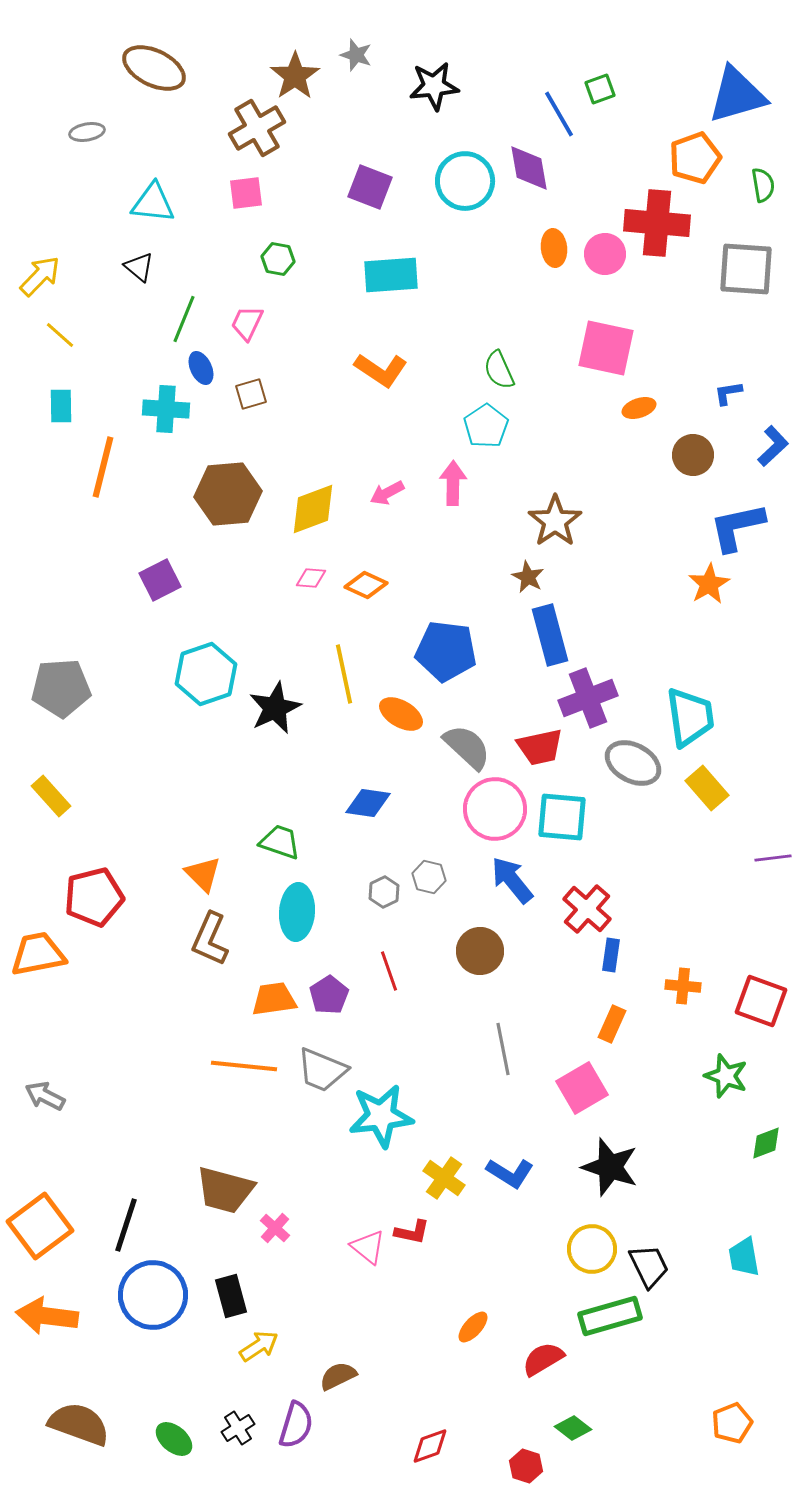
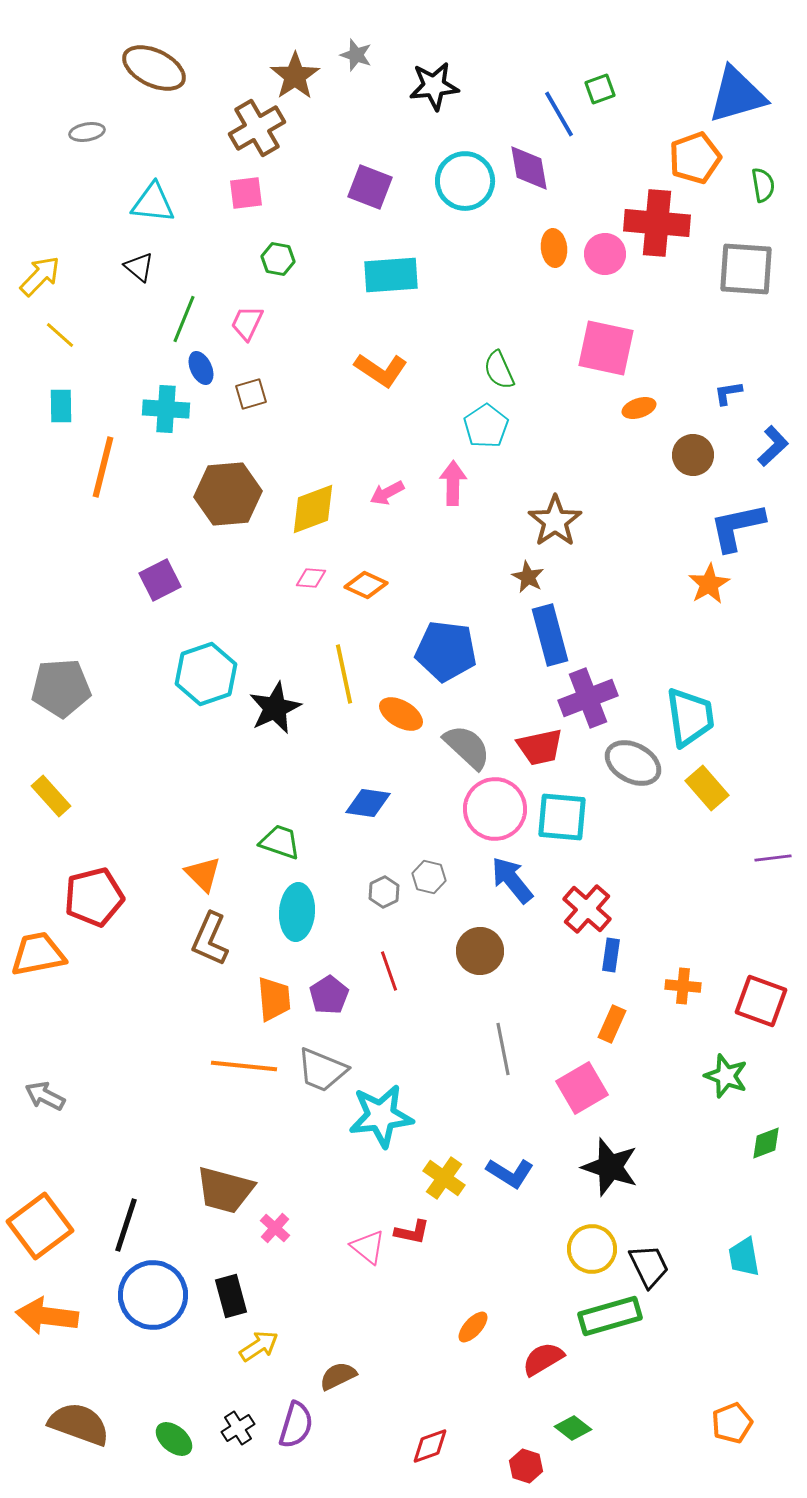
orange trapezoid at (274, 999): rotated 93 degrees clockwise
